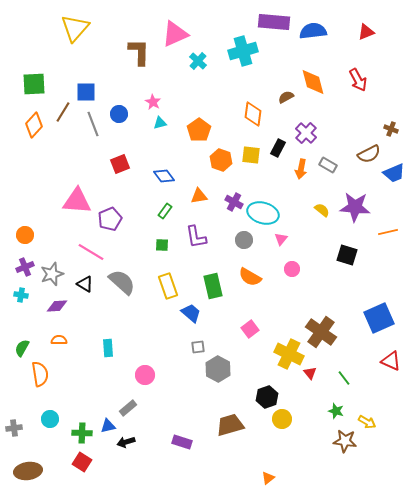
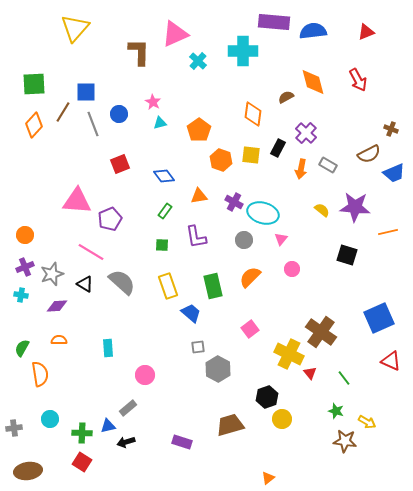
cyan cross at (243, 51): rotated 16 degrees clockwise
orange semicircle at (250, 277): rotated 105 degrees clockwise
